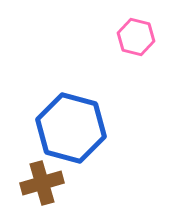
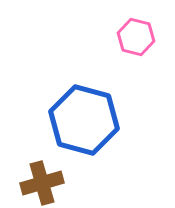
blue hexagon: moved 13 px right, 8 px up
